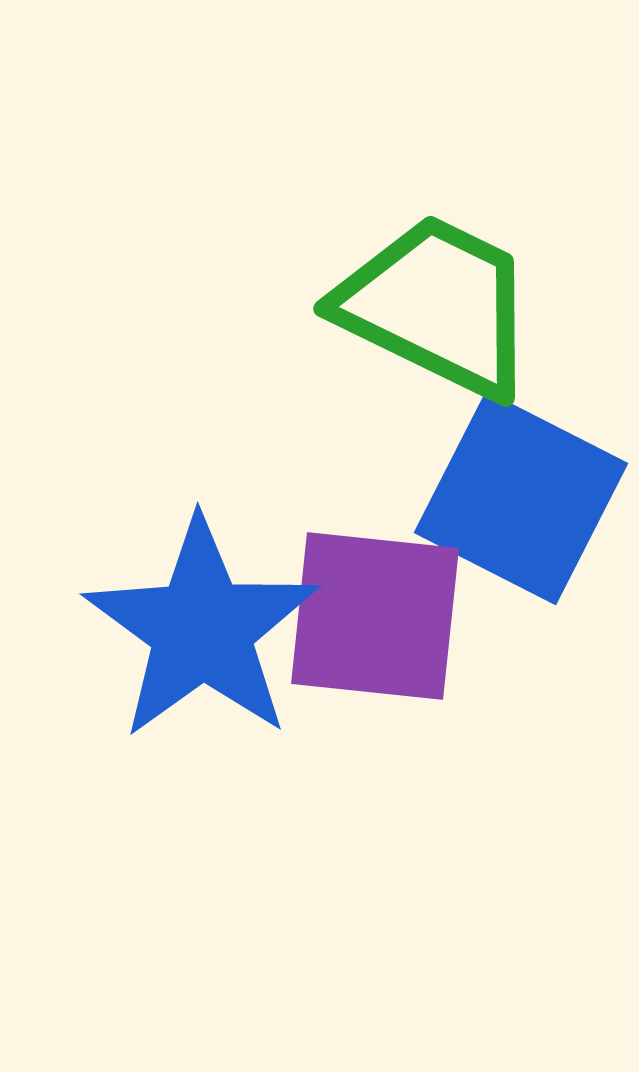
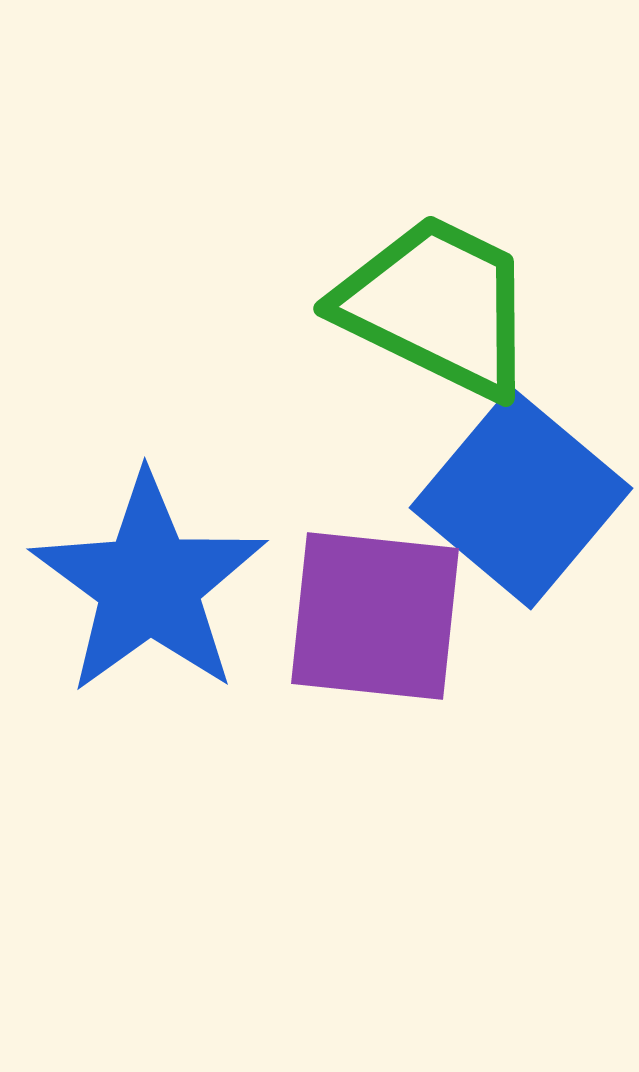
blue square: rotated 13 degrees clockwise
blue star: moved 53 px left, 45 px up
